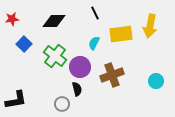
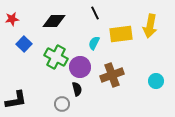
green cross: moved 1 px right, 1 px down; rotated 10 degrees counterclockwise
